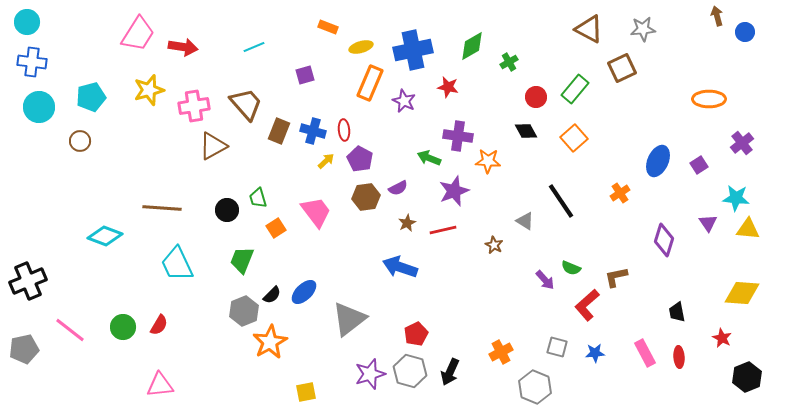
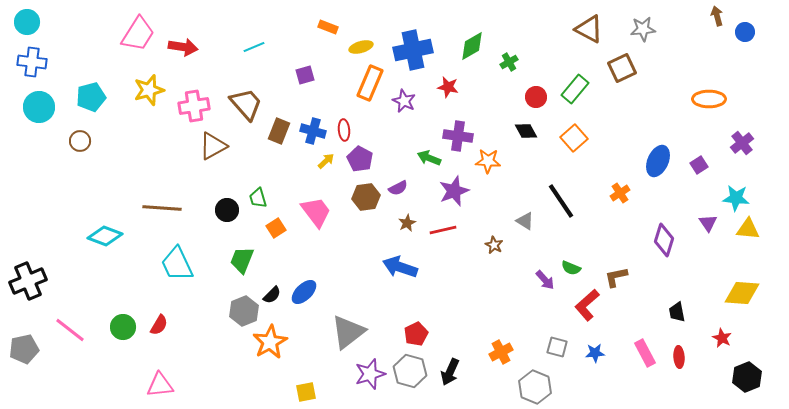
gray triangle at (349, 319): moved 1 px left, 13 px down
